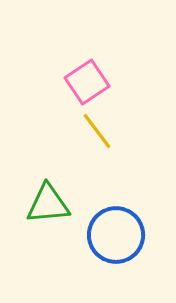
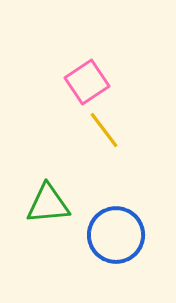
yellow line: moved 7 px right, 1 px up
